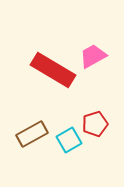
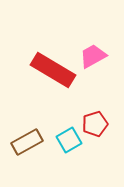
brown rectangle: moved 5 px left, 8 px down
